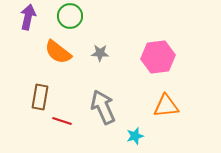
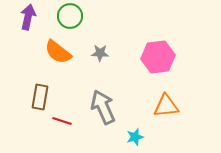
cyan star: moved 1 px down
